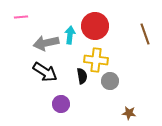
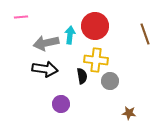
black arrow: moved 3 px up; rotated 25 degrees counterclockwise
